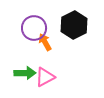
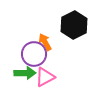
purple circle: moved 26 px down
